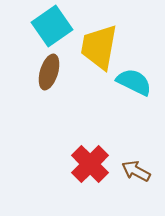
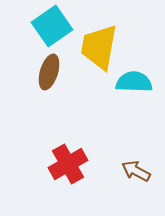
cyan semicircle: rotated 24 degrees counterclockwise
red cross: moved 22 px left; rotated 15 degrees clockwise
